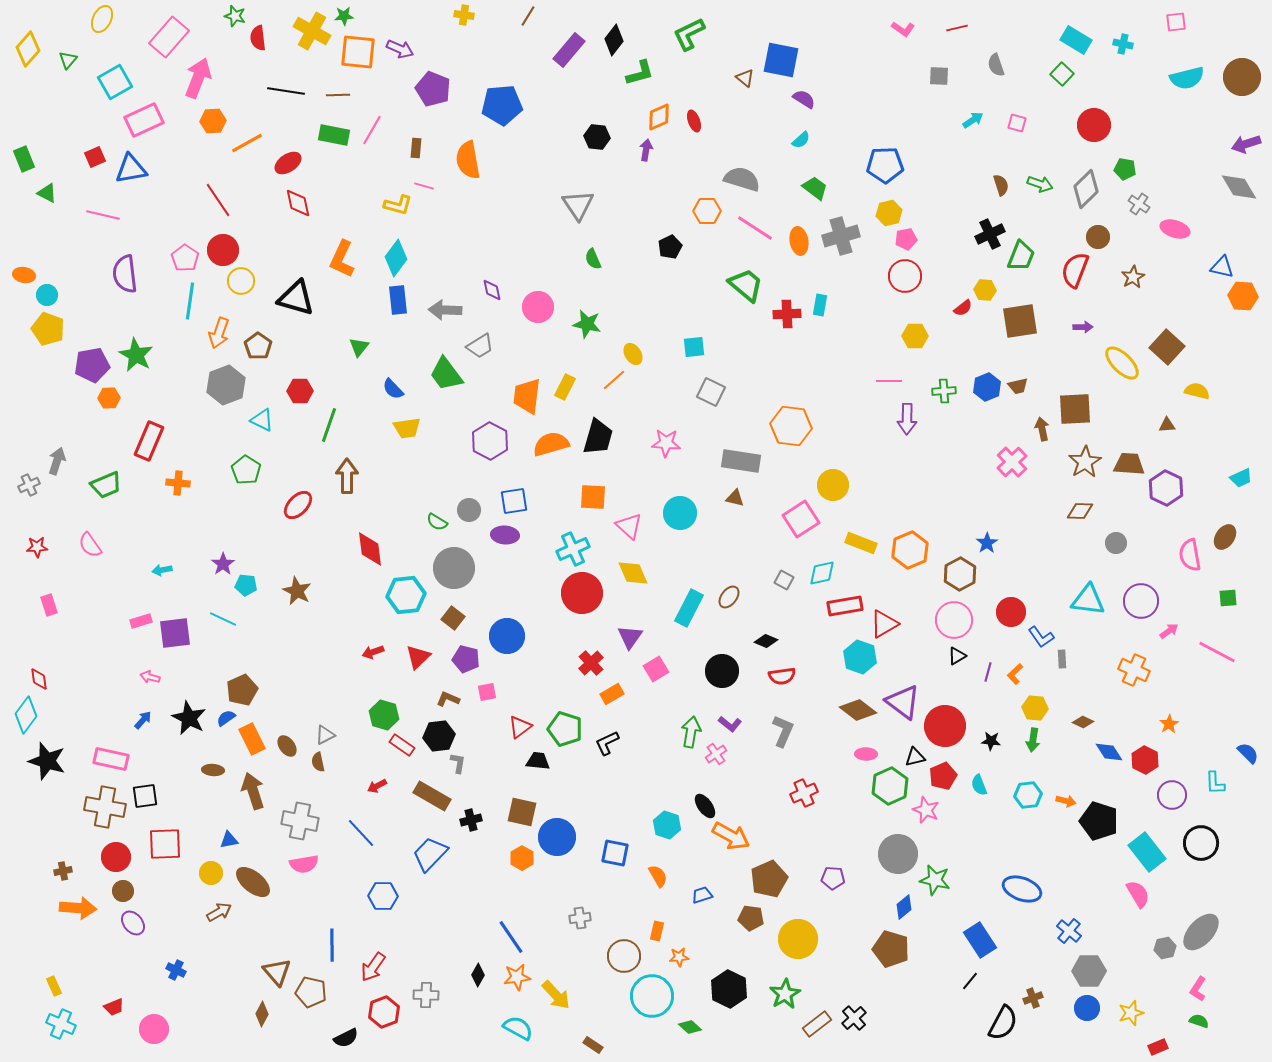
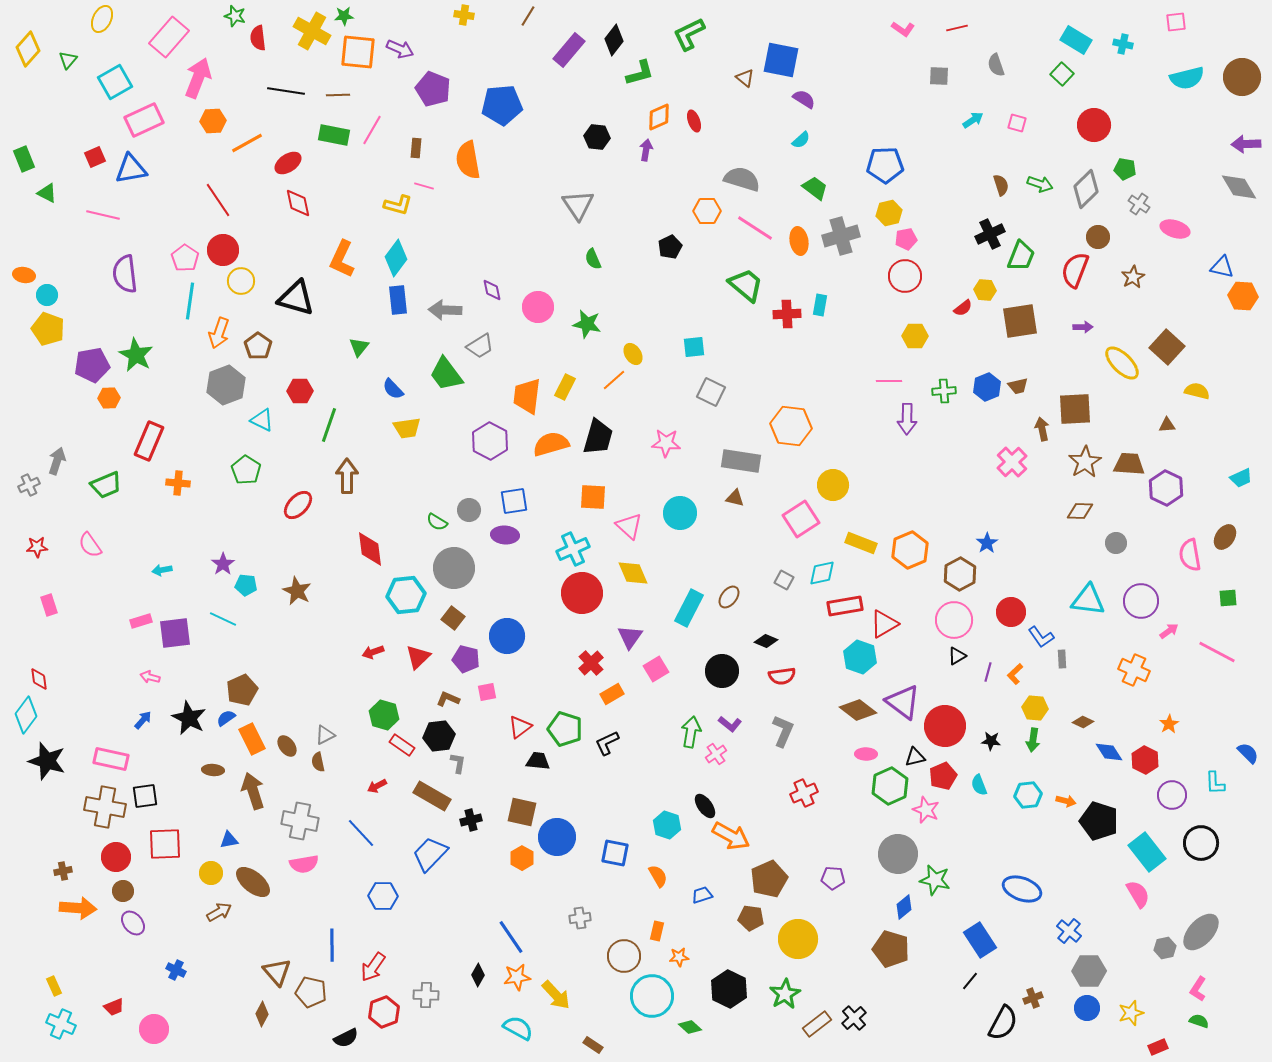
purple arrow at (1246, 144): rotated 16 degrees clockwise
